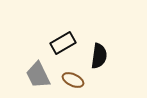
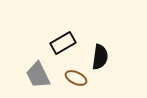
black semicircle: moved 1 px right, 1 px down
brown ellipse: moved 3 px right, 2 px up
